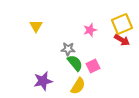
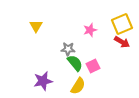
red arrow: moved 2 px down
